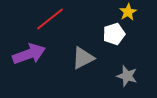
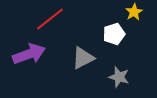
yellow star: moved 6 px right
gray star: moved 8 px left, 1 px down
